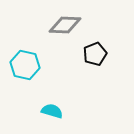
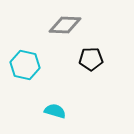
black pentagon: moved 4 px left, 5 px down; rotated 20 degrees clockwise
cyan semicircle: moved 3 px right
